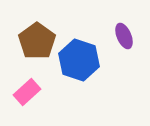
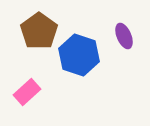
brown pentagon: moved 2 px right, 10 px up
blue hexagon: moved 5 px up
